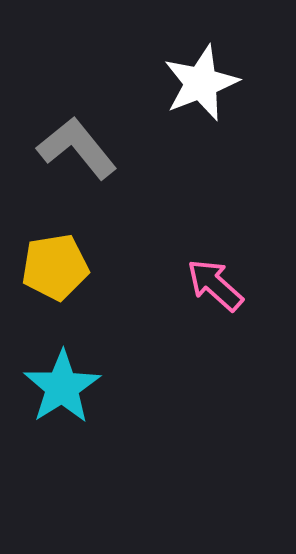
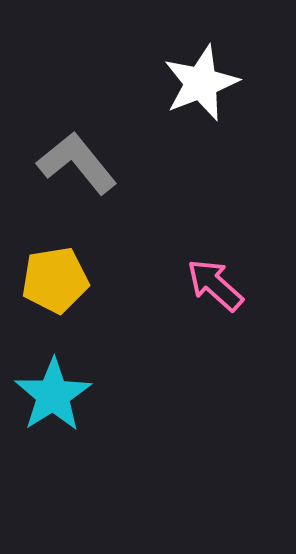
gray L-shape: moved 15 px down
yellow pentagon: moved 13 px down
cyan star: moved 9 px left, 8 px down
